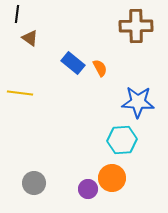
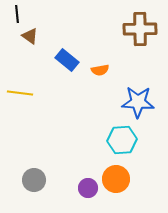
black line: rotated 12 degrees counterclockwise
brown cross: moved 4 px right, 3 px down
brown triangle: moved 2 px up
blue rectangle: moved 6 px left, 3 px up
orange semicircle: moved 2 px down; rotated 108 degrees clockwise
orange circle: moved 4 px right, 1 px down
gray circle: moved 3 px up
purple circle: moved 1 px up
